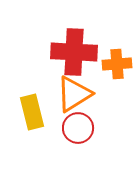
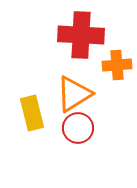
red cross: moved 7 px right, 17 px up
orange cross: moved 1 px down
yellow rectangle: moved 1 px down
